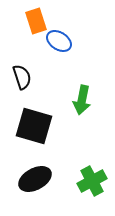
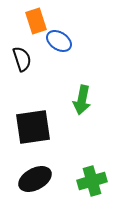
black semicircle: moved 18 px up
black square: moved 1 px left, 1 px down; rotated 24 degrees counterclockwise
green cross: rotated 12 degrees clockwise
